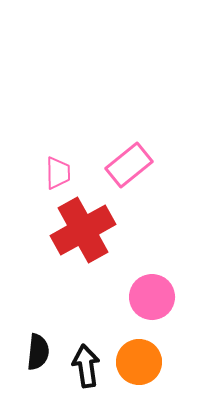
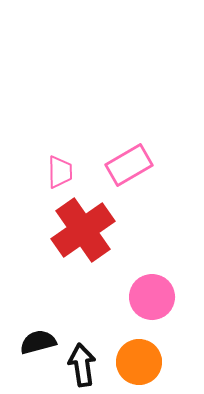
pink rectangle: rotated 9 degrees clockwise
pink trapezoid: moved 2 px right, 1 px up
red cross: rotated 6 degrees counterclockwise
black semicircle: moved 10 px up; rotated 111 degrees counterclockwise
black arrow: moved 4 px left, 1 px up
